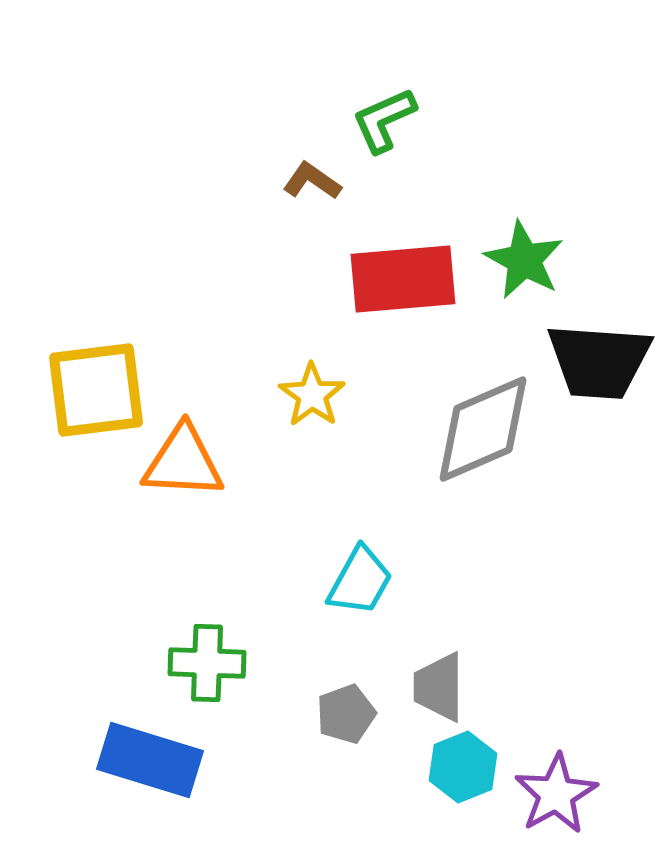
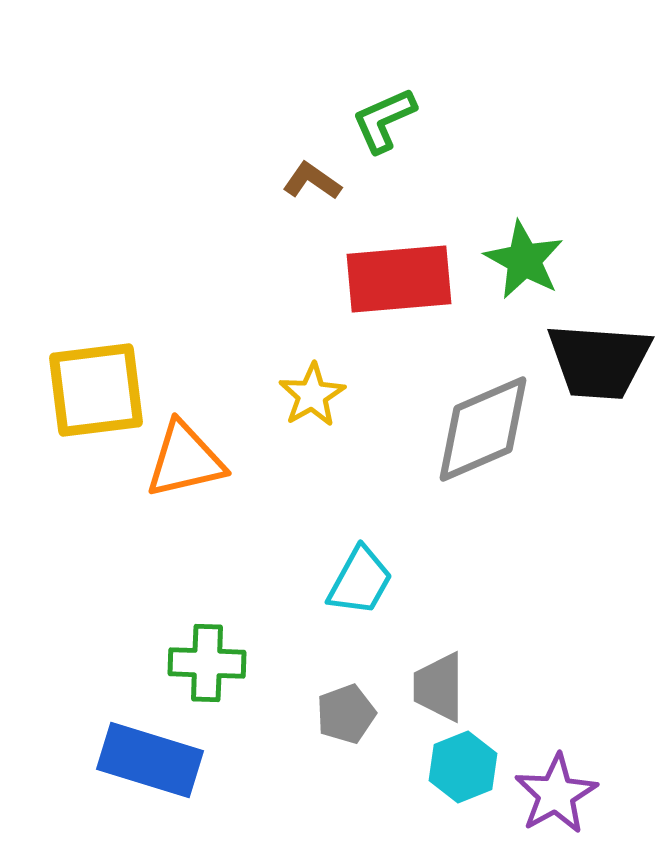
red rectangle: moved 4 px left
yellow star: rotated 6 degrees clockwise
orange triangle: moved 2 px right, 2 px up; rotated 16 degrees counterclockwise
